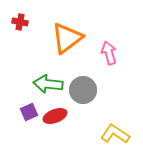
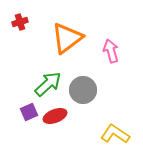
red cross: rotated 28 degrees counterclockwise
pink arrow: moved 2 px right, 2 px up
green arrow: rotated 132 degrees clockwise
